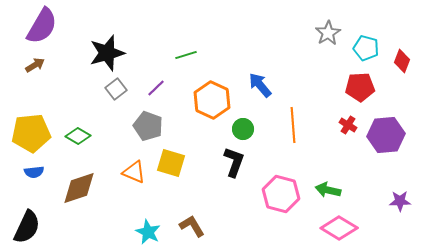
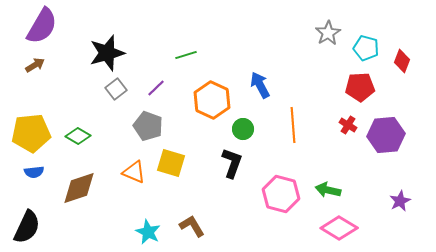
blue arrow: rotated 12 degrees clockwise
black L-shape: moved 2 px left, 1 px down
purple star: rotated 25 degrees counterclockwise
